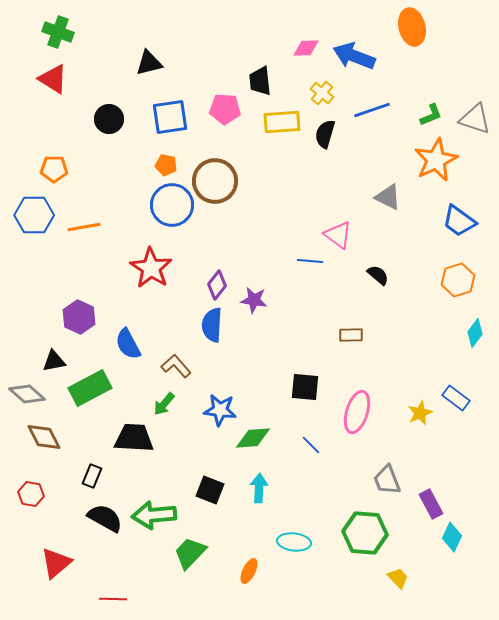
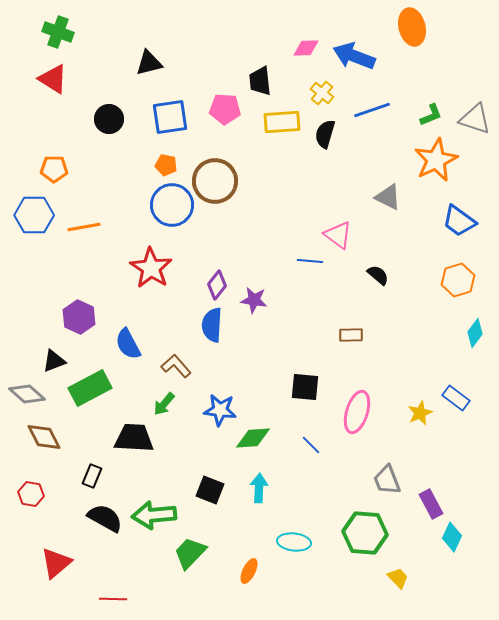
black triangle at (54, 361): rotated 10 degrees counterclockwise
